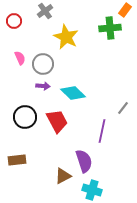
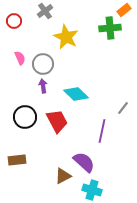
orange rectangle: moved 1 px left; rotated 16 degrees clockwise
purple arrow: rotated 104 degrees counterclockwise
cyan diamond: moved 3 px right, 1 px down
purple semicircle: moved 1 px down; rotated 30 degrees counterclockwise
